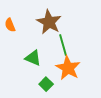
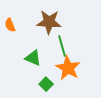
brown star: rotated 25 degrees counterclockwise
green line: moved 1 px left, 1 px down
